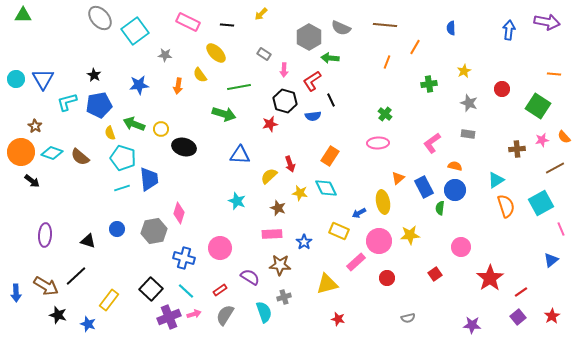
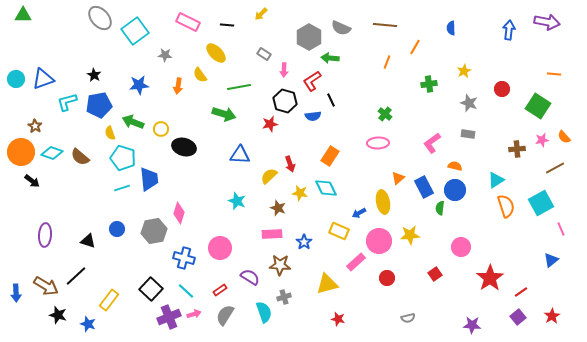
blue triangle at (43, 79): rotated 40 degrees clockwise
green arrow at (134, 124): moved 1 px left, 2 px up
